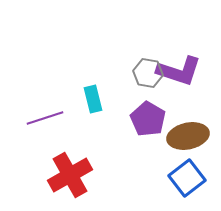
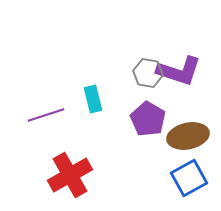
purple line: moved 1 px right, 3 px up
blue square: moved 2 px right; rotated 9 degrees clockwise
